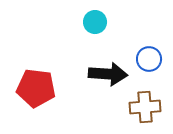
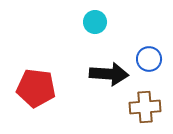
black arrow: moved 1 px right
